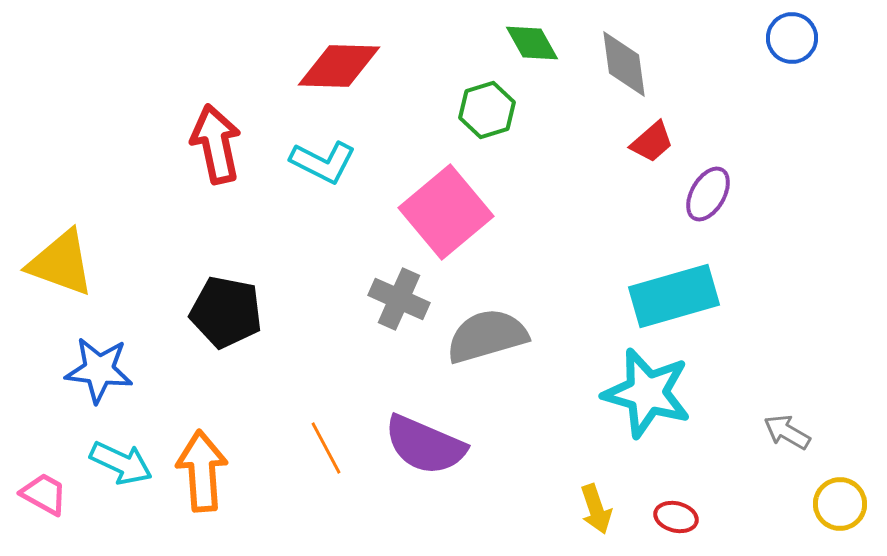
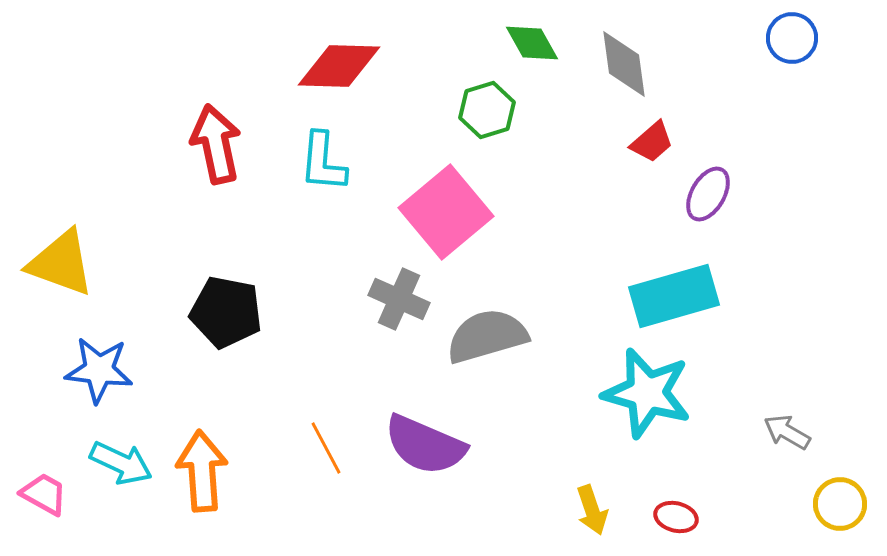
cyan L-shape: rotated 68 degrees clockwise
yellow arrow: moved 4 px left, 1 px down
